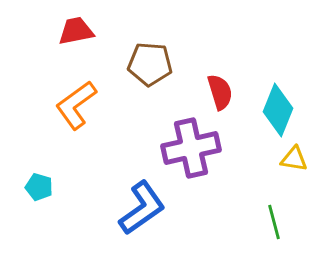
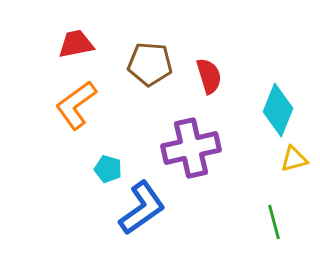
red trapezoid: moved 13 px down
red semicircle: moved 11 px left, 16 px up
yellow triangle: rotated 24 degrees counterclockwise
cyan pentagon: moved 69 px right, 18 px up
